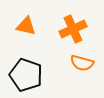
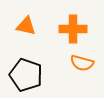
orange cross: rotated 24 degrees clockwise
